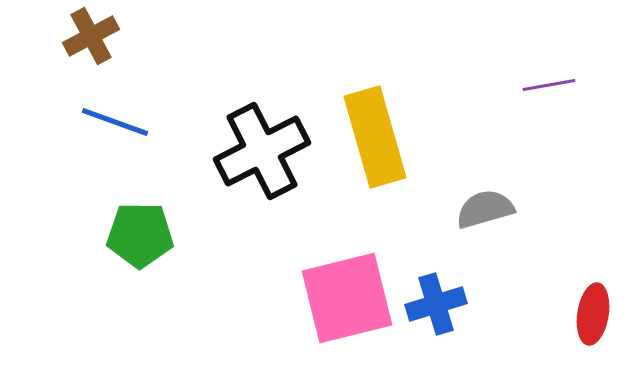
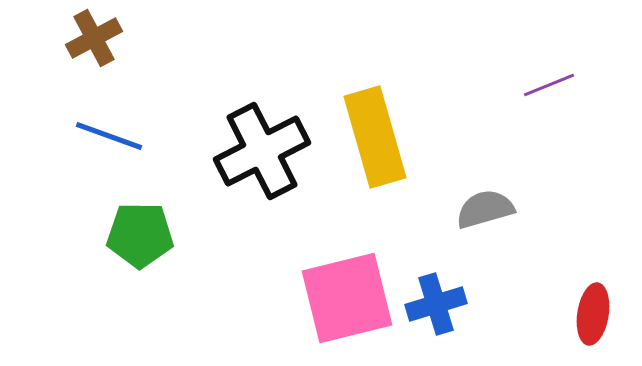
brown cross: moved 3 px right, 2 px down
purple line: rotated 12 degrees counterclockwise
blue line: moved 6 px left, 14 px down
